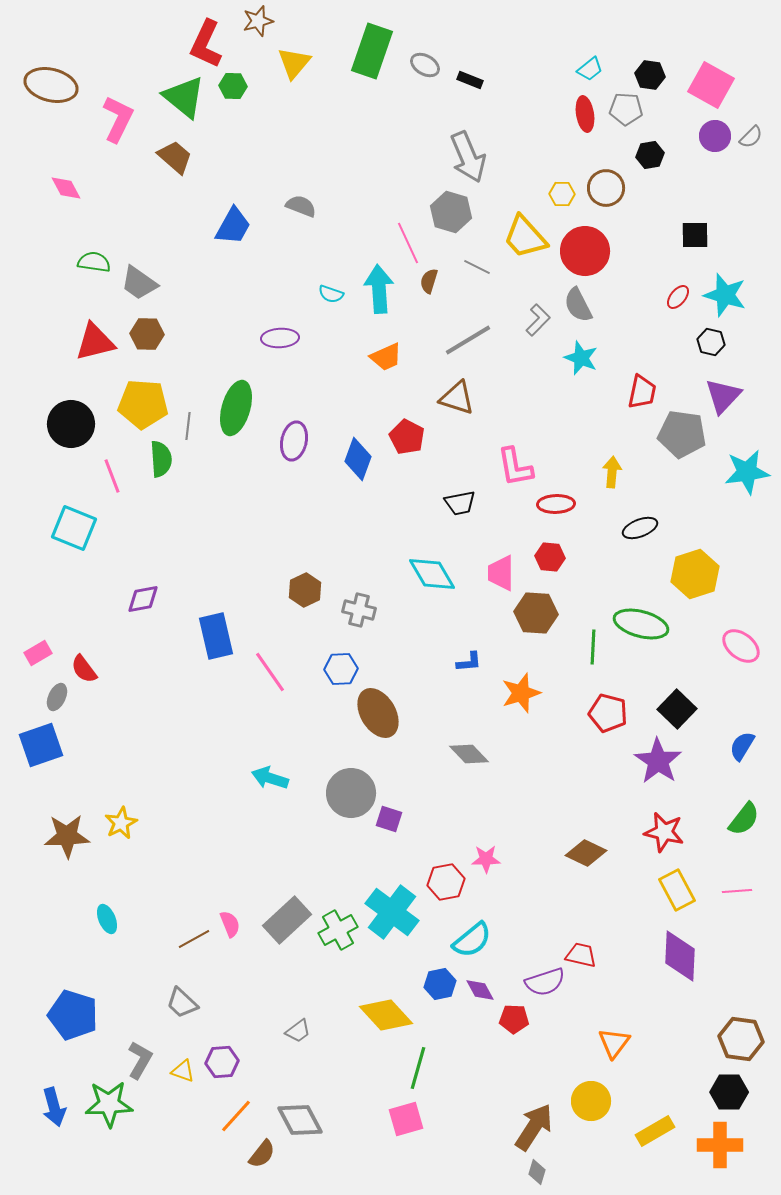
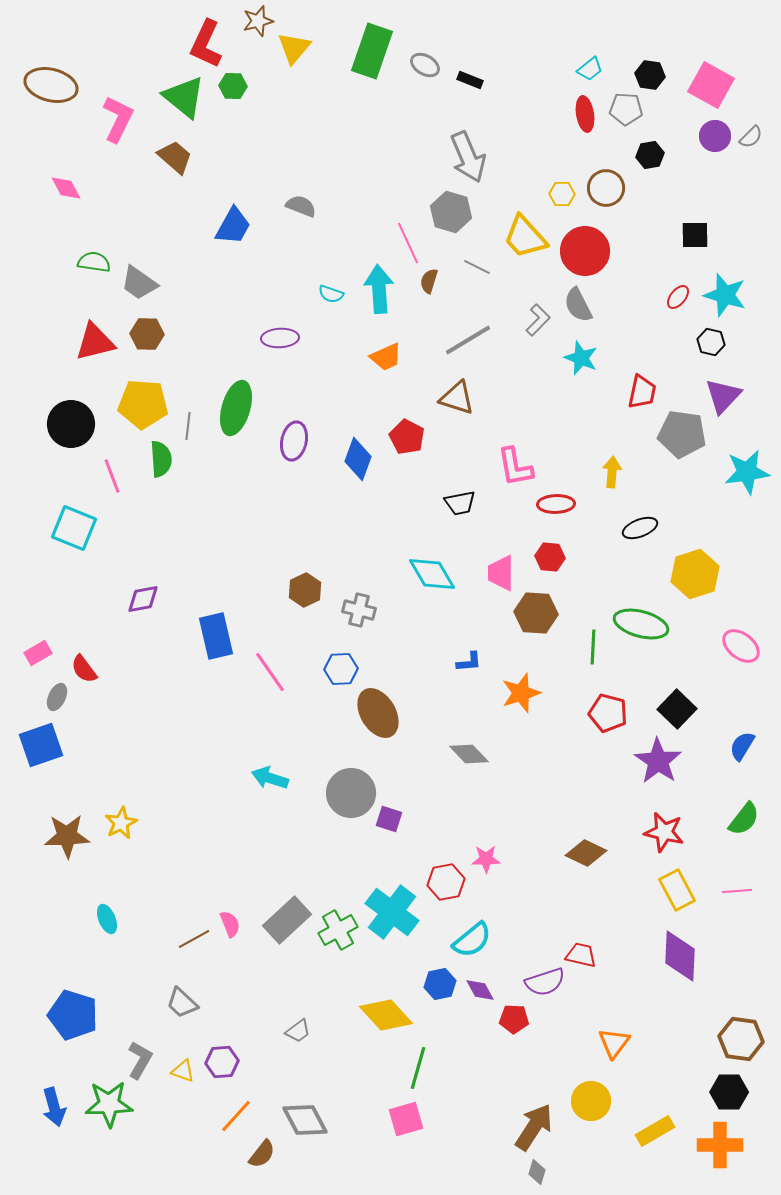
yellow triangle at (294, 63): moved 15 px up
gray diamond at (300, 1120): moved 5 px right
